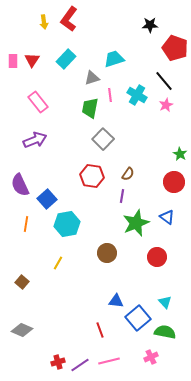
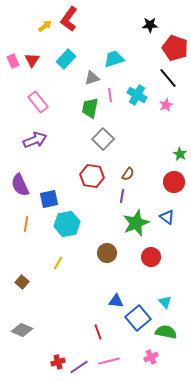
yellow arrow at (44, 22): moved 1 px right, 4 px down; rotated 120 degrees counterclockwise
pink rectangle at (13, 61): rotated 24 degrees counterclockwise
black line at (164, 81): moved 4 px right, 3 px up
blue square at (47, 199): moved 2 px right; rotated 30 degrees clockwise
red circle at (157, 257): moved 6 px left
red line at (100, 330): moved 2 px left, 2 px down
green semicircle at (165, 332): moved 1 px right
purple line at (80, 365): moved 1 px left, 2 px down
